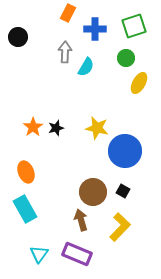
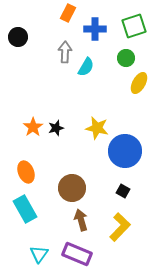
brown circle: moved 21 px left, 4 px up
